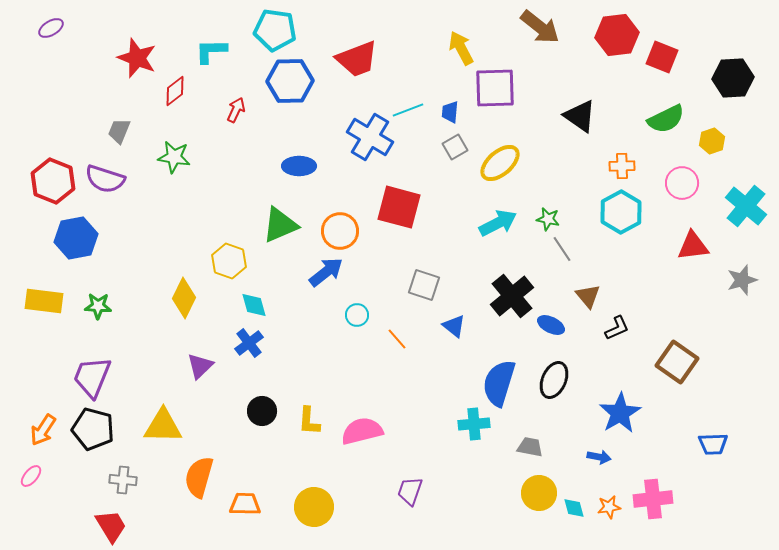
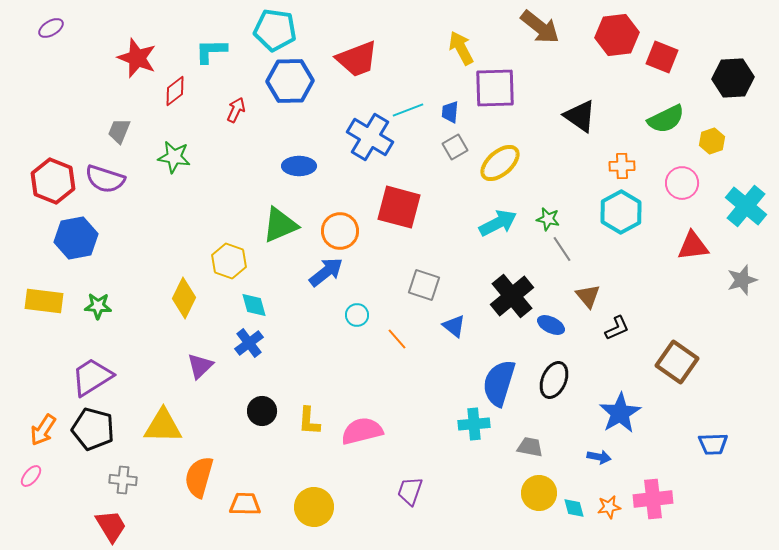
purple trapezoid at (92, 377): rotated 36 degrees clockwise
